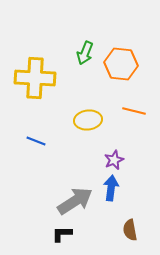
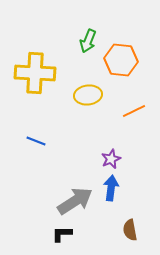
green arrow: moved 3 px right, 12 px up
orange hexagon: moved 4 px up
yellow cross: moved 5 px up
orange line: rotated 40 degrees counterclockwise
yellow ellipse: moved 25 px up
purple star: moved 3 px left, 1 px up
